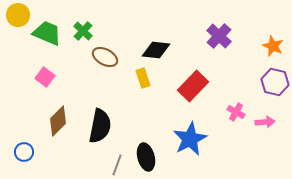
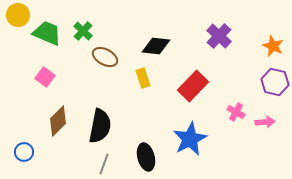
black diamond: moved 4 px up
gray line: moved 13 px left, 1 px up
